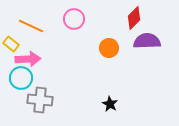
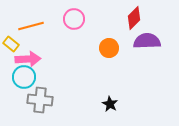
orange line: rotated 40 degrees counterclockwise
cyan circle: moved 3 px right, 1 px up
